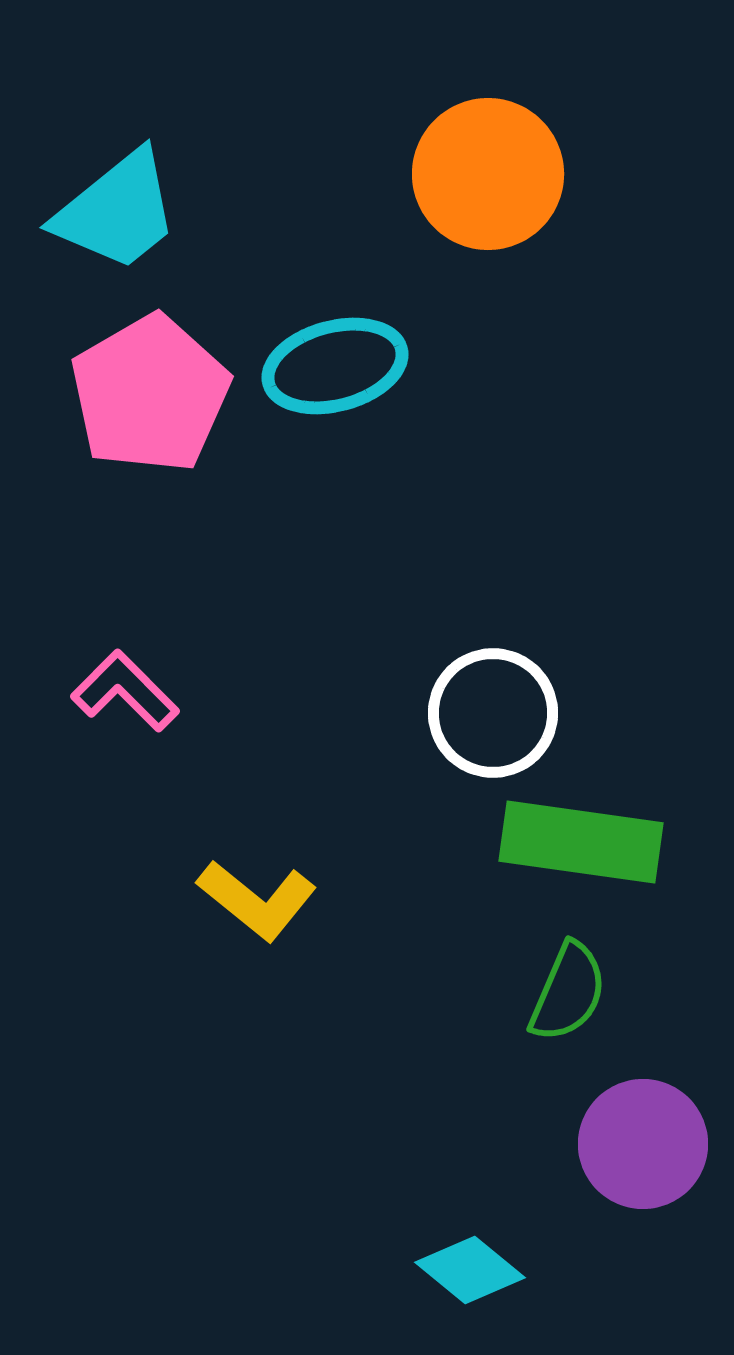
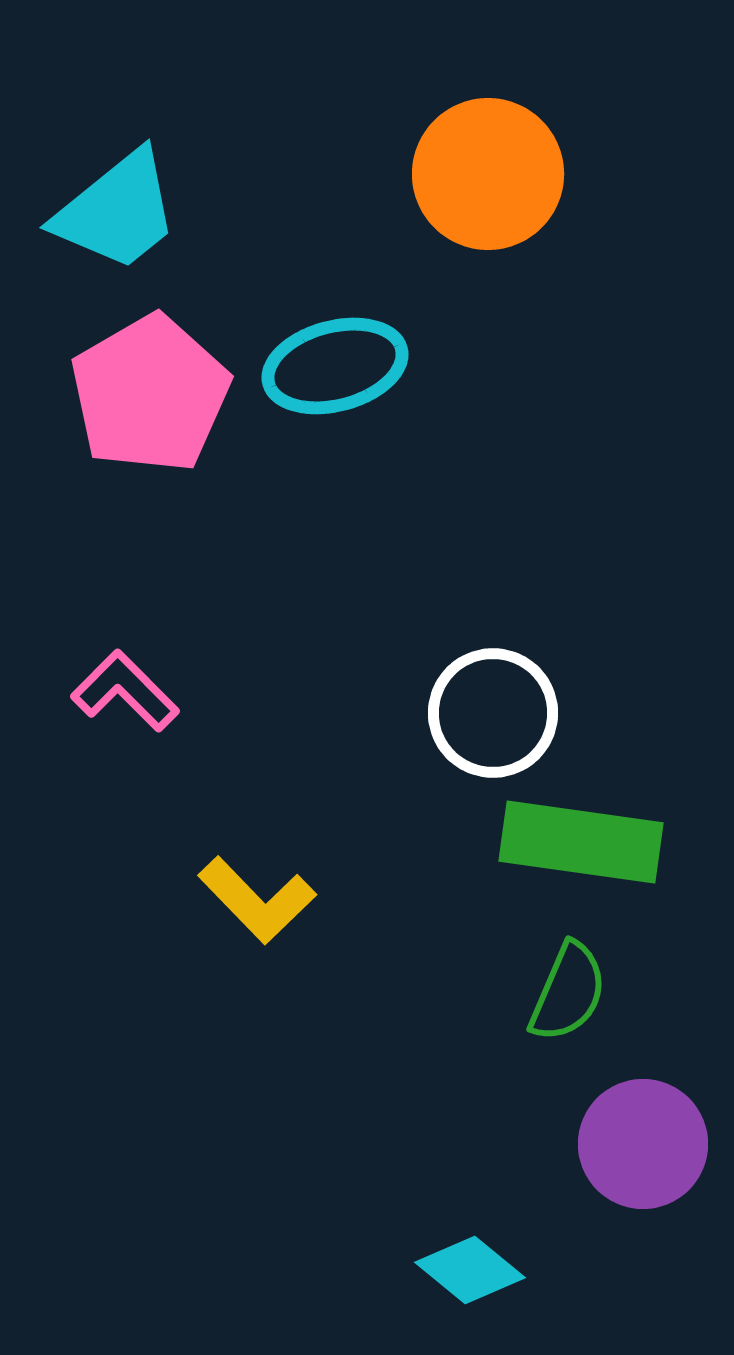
yellow L-shape: rotated 7 degrees clockwise
